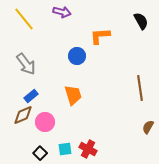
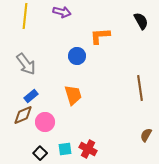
yellow line: moved 1 px right, 3 px up; rotated 45 degrees clockwise
brown semicircle: moved 2 px left, 8 px down
